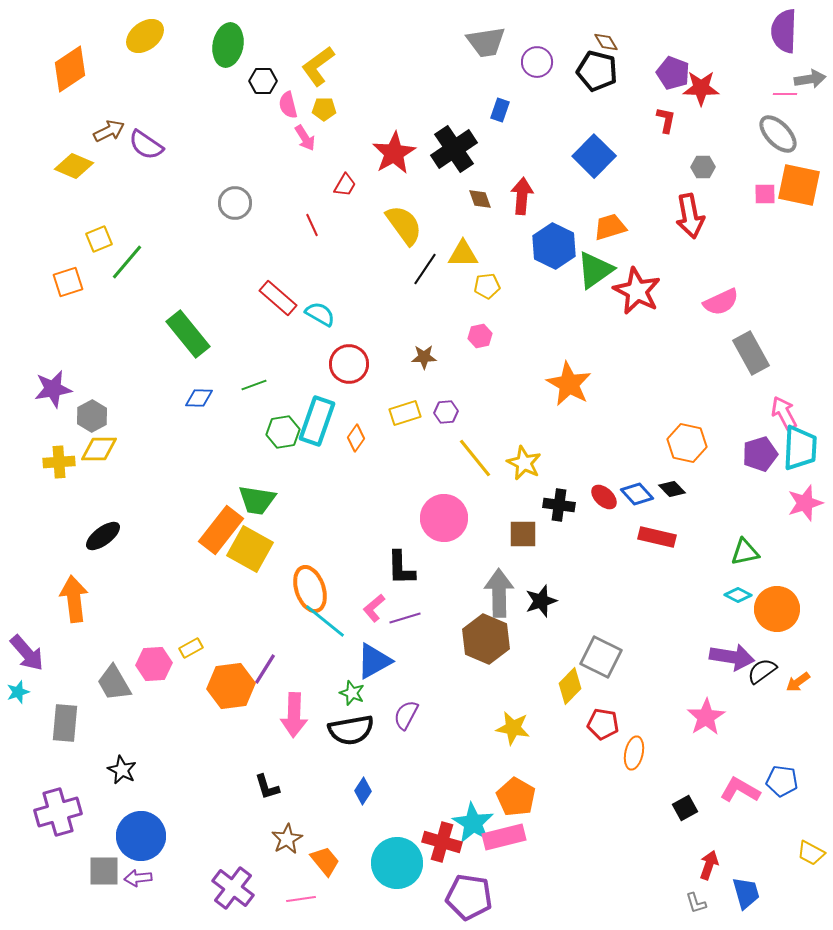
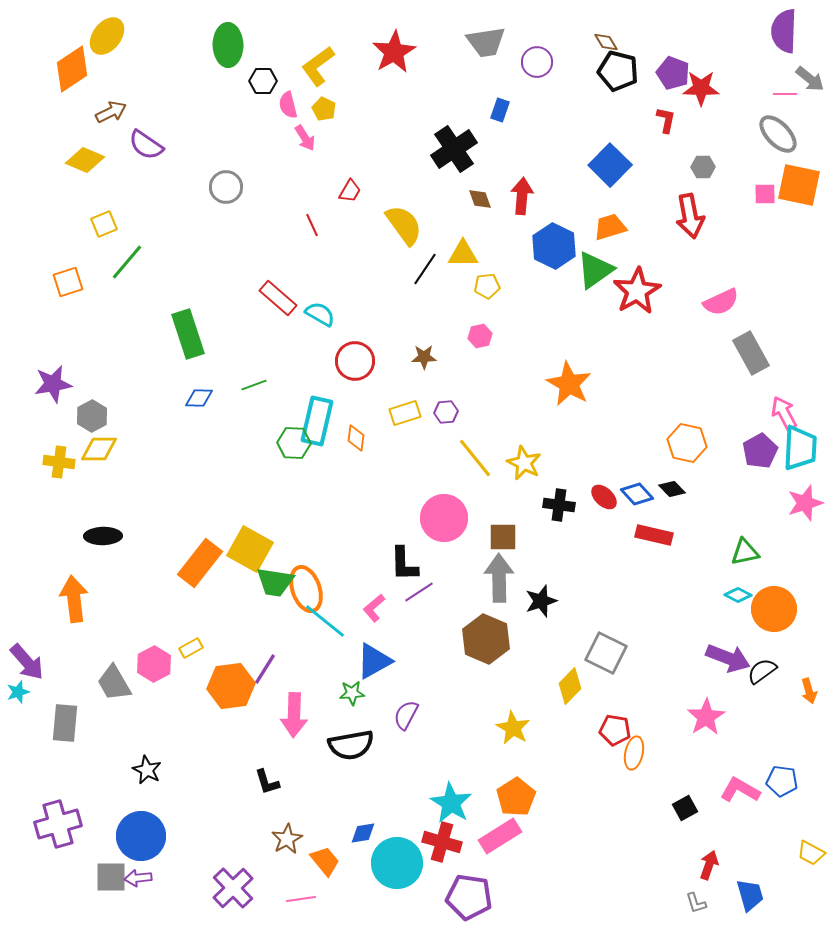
yellow ellipse at (145, 36): moved 38 px left; rotated 15 degrees counterclockwise
green ellipse at (228, 45): rotated 12 degrees counterclockwise
orange diamond at (70, 69): moved 2 px right
black pentagon at (597, 71): moved 21 px right
gray arrow at (810, 79): rotated 48 degrees clockwise
yellow pentagon at (324, 109): rotated 25 degrees clockwise
brown arrow at (109, 131): moved 2 px right, 19 px up
red star at (394, 153): moved 101 px up
blue square at (594, 156): moved 16 px right, 9 px down
yellow diamond at (74, 166): moved 11 px right, 6 px up
red trapezoid at (345, 185): moved 5 px right, 6 px down
gray circle at (235, 203): moved 9 px left, 16 px up
yellow square at (99, 239): moved 5 px right, 15 px up
red star at (637, 291): rotated 15 degrees clockwise
green rectangle at (188, 334): rotated 21 degrees clockwise
red circle at (349, 364): moved 6 px right, 3 px up
purple star at (53, 389): moved 5 px up
cyan rectangle at (317, 421): rotated 6 degrees counterclockwise
green hexagon at (283, 432): moved 11 px right, 11 px down; rotated 12 degrees clockwise
orange diamond at (356, 438): rotated 28 degrees counterclockwise
purple pentagon at (760, 454): moved 3 px up; rotated 12 degrees counterclockwise
yellow cross at (59, 462): rotated 12 degrees clockwise
green trapezoid at (257, 500): moved 18 px right, 82 px down
orange rectangle at (221, 530): moved 21 px left, 33 px down
brown square at (523, 534): moved 20 px left, 3 px down
black ellipse at (103, 536): rotated 36 degrees clockwise
red rectangle at (657, 537): moved 3 px left, 2 px up
black L-shape at (401, 568): moved 3 px right, 4 px up
orange ellipse at (310, 589): moved 4 px left
gray arrow at (499, 593): moved 15 px up
orange circle at (777, 609): moved 3 px left
purple line at (405, 618): moved 14 px right, 26 px up; rotated 16 degrees counterclockwise
purple arrow at (27, 653): moved 9 px down
gray square at (601, 657): moved 5 px right, 4 px up
purple arrow at (732, 657): moved 4 px left, 1 px down; rotated 12 degrees clockwise
pink hexagon at (154, 664): rotated 24 degrees counterclockwise
orange arrow at (798, 682): moved 11 px right, 9 px down; rotated 70 degrees counterclockwise
green star at (352, 693): rotated 25 degrees counterclockwise
red pentagon at (603, 724): moved 12 px right, 6 px down
yellow star at (513, 728): rotated 20 degrees clockwise
black semicircle at (351, 730): moved 15 px down
black star at (122, 770): moved 25 px right
black L-shape at (267, 787): moved 5 px up
blue diamond at (363, 791): moved 42 px down; rotated 48 degrees clockwise
orange pentagon at (516, 797): rotated 9 degrees clockwise
purple cross at (58, 812): moved 12 px down
cyan star at (473, 823): moved 22 px left, 20 px up
pink rectangle at (504, 837): moved 4 px left, 1 px up; rotated 18 degrees counterclockwise
gray square at (104, 871): moved 7 px right, 6 px down
purple cross at (233, 888): rotated 9 degrees clockwise
blue trapezoid at (746, 893): moved 4 px right, 2 px down
